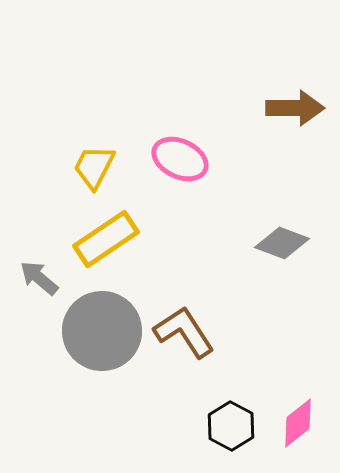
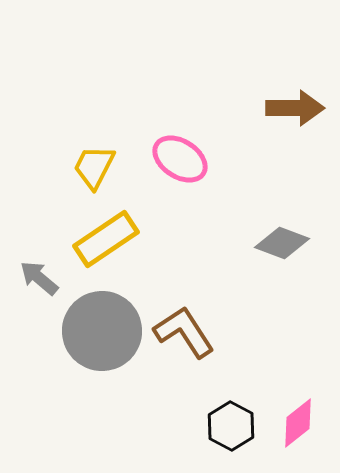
pink ellipse: rotated 8 degrees clockwise
